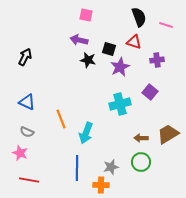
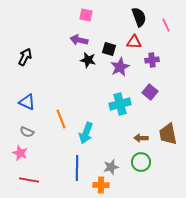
pink line: rotated 48 degrees clockwise
red triangle: rotated 14 degrees counterclockwise
purple cross: moved 5 px left
brown trapezoid: rotated 70 degrees counterclockwise
